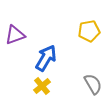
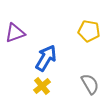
yellow pentagon: rotated 20 degrees clockwise
purple triangle: moved 2 px up
gray semicircle: moved 3 px left
